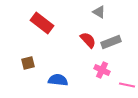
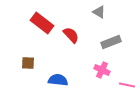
red semicircle: moved 17 px left, 5 px up
brown square: rotated 16 degrees clockwise
